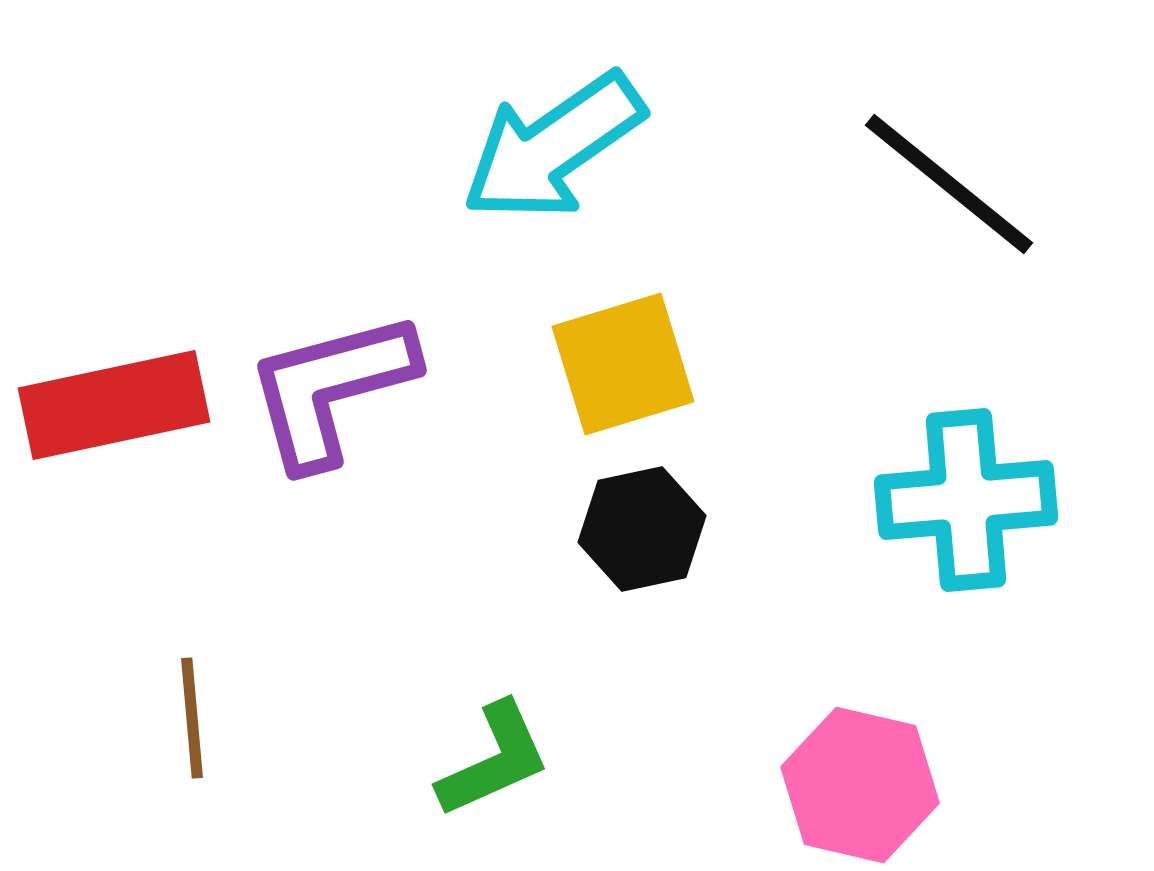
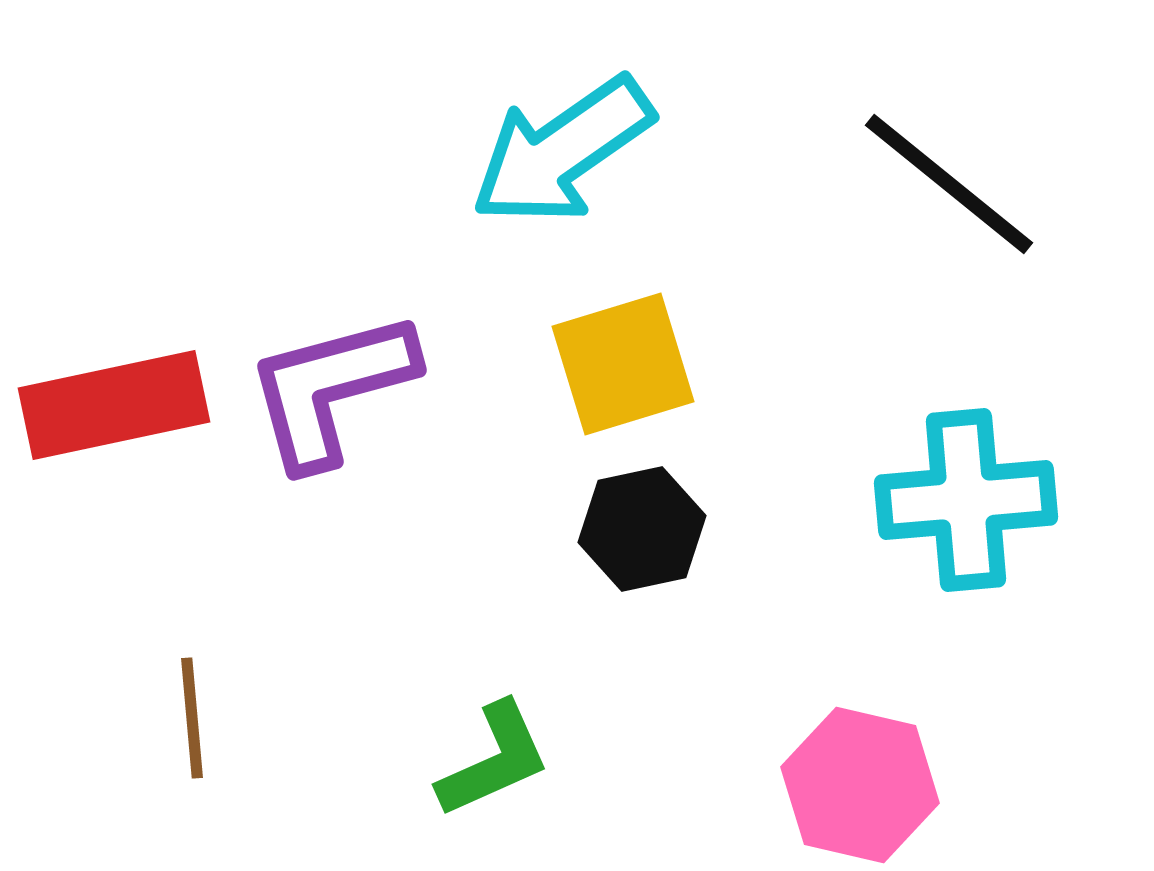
cyan arrow: moved 9 px right, 4 px down
